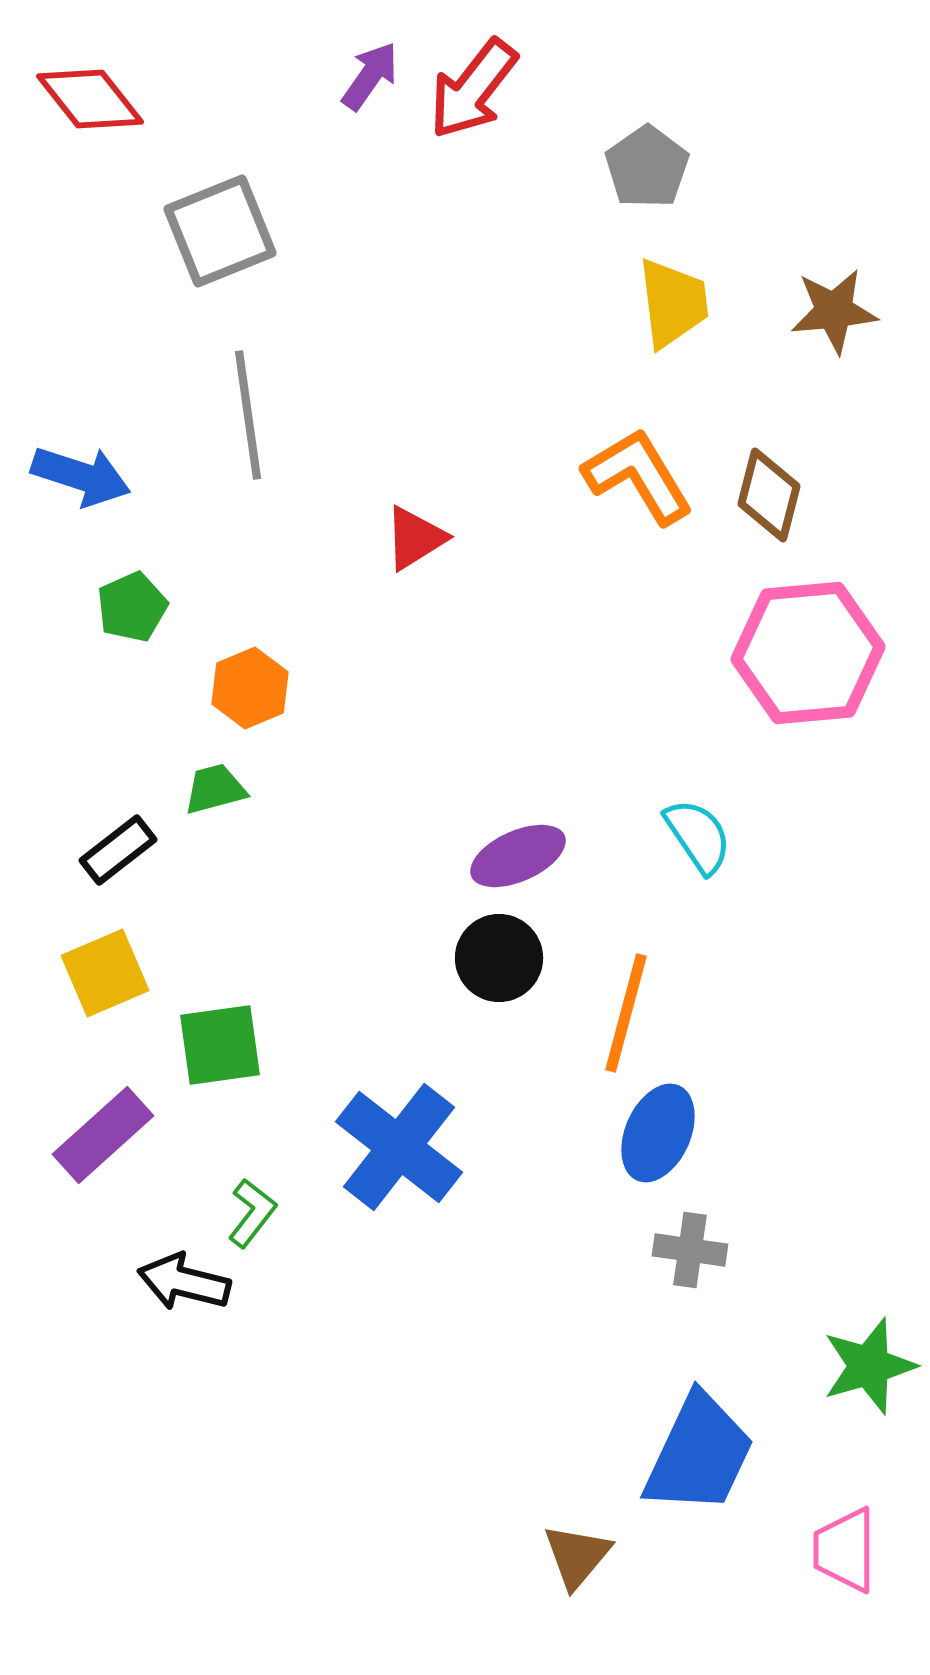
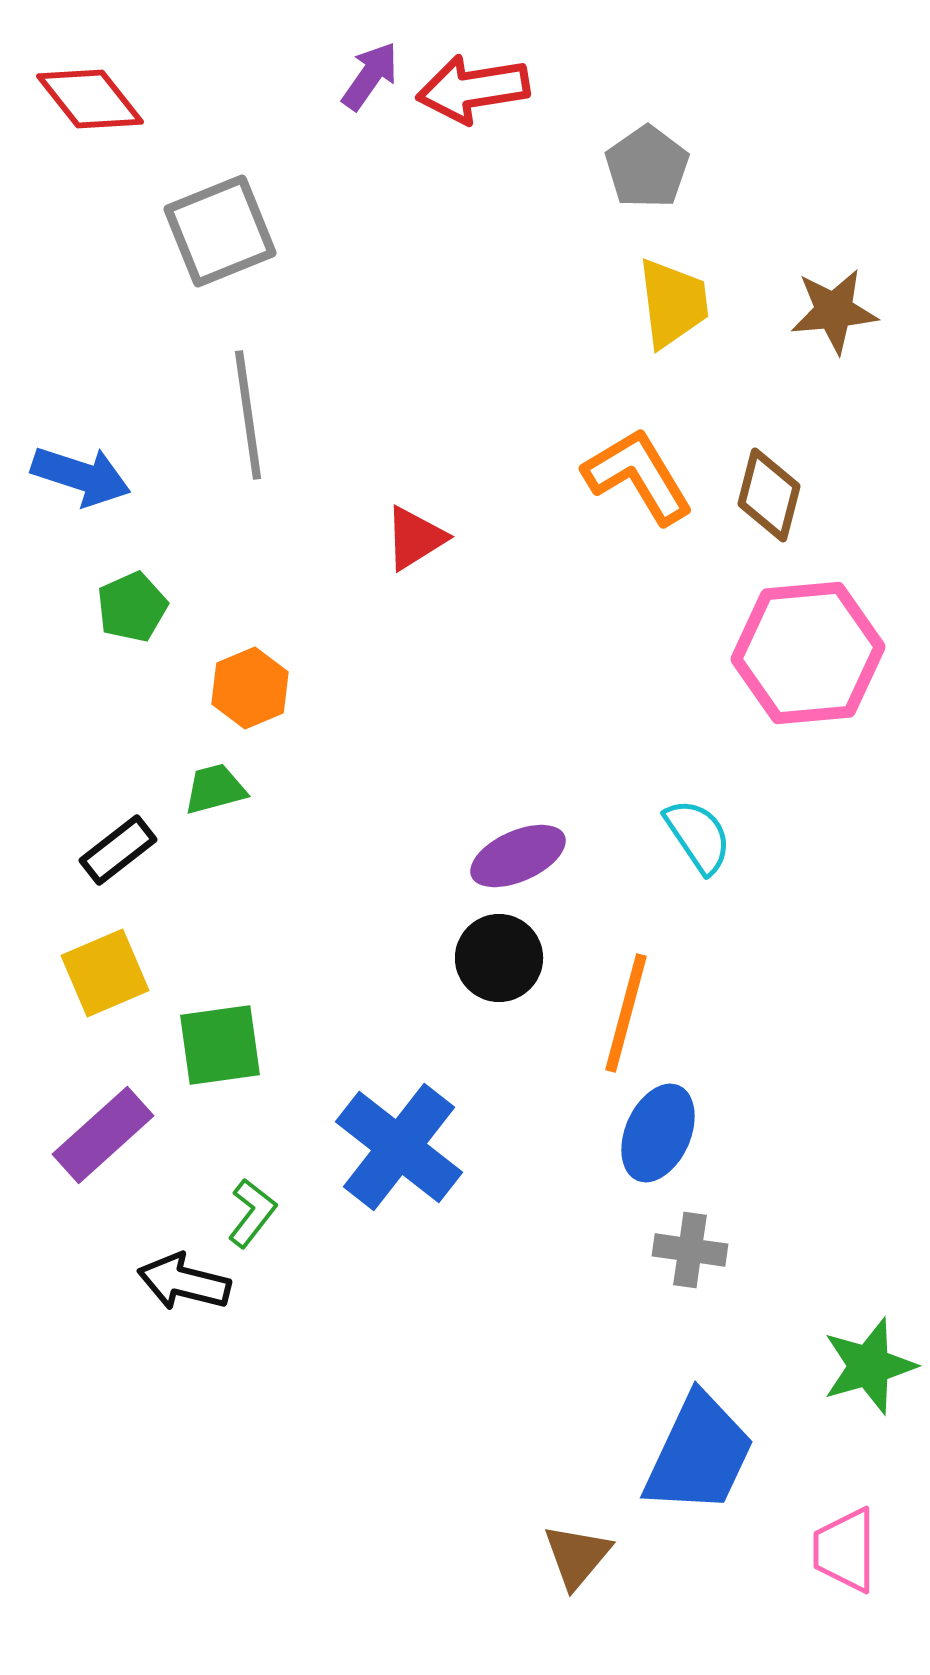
red arrow: rotated 43 degrees clockwise
